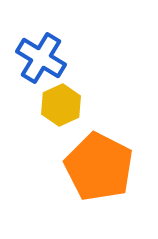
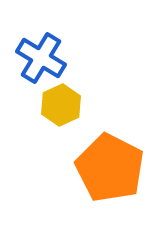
orange pentagon: moved 11 px right, 1 px down
